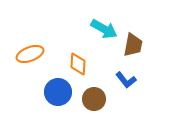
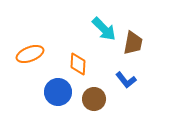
cyan arrow: rotated 16 degrees clockwise
brown trapezoid: moved 2 px up
